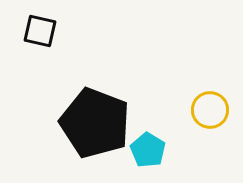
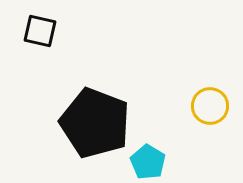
yellow circle: moved 4 px up
cyan pentagon: moved 12 px down
